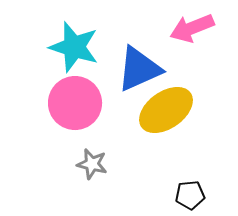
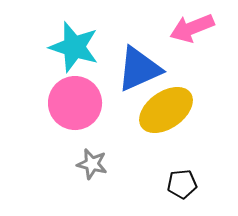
black pentagon: moved 8 px left, 11 px up
